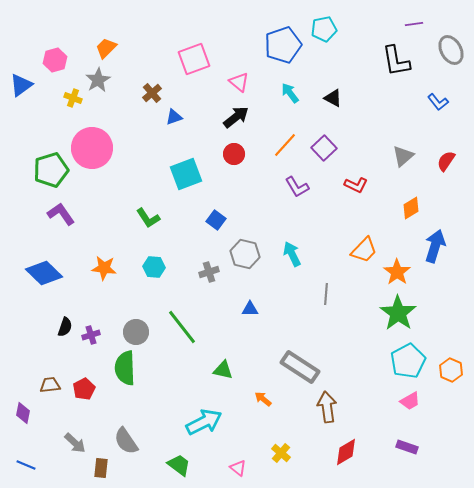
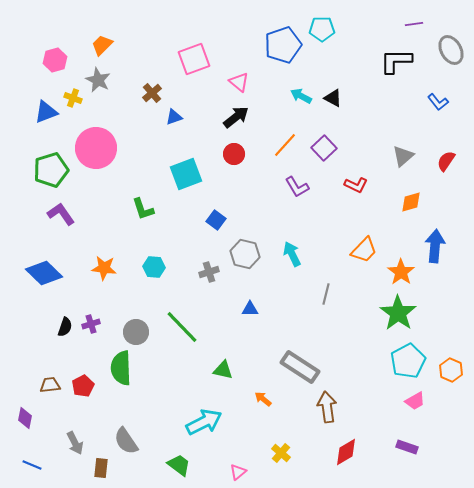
cyan pentagon at (324, 29): moved 2 px left; rotated 10 degrees clockwise
orange trapezoid at (106, 48): moved 4 px left, 3 px up
black L-shape at (396, 61): rotated 100 degrees clockwise
gray star at (98, 80): rotated 15 degrees counterclockwise
blue triangle at (21, 85): moved 25 px right, 27 px down; rotated 15 degrees clockwise
cyan arrow at (290, 93): moved 11 px right, 3 px down; rotated 25 degrees counterclockwise
pink circle at (92, 148): moved 4 px right
orange diamond at (411, 208): moved 6 px up; rotated 15 degrees clockwise
green L-shape at (148, 218): moved 5 px left, 9 px up; rotated 15 degrees clockwise
blue arrow at (435, 246): rotated 12 degrees counterclockwise
orange star at (397, 272): moved 4 px right
gray line at (326, 294): rotated 10 degrees clockwise
green line at (182, 327): rotated 6 degrees counterclockwise
purple cross at (91, 335): moved 11 px up
green semicircle at (125, 368): moved 4 px left
red pentagon at (84, 389): moved 1 px left, 3 px up
pink trapezoid at (410, 401): moved 5 px right
purple diamond at (23, 413): moved 2 px right, 5 px down
gray arrow at (75, 443): rotated 20 degrees clockwise
blue line at (26, 465): moved 6 px right
pink triangle at (238, 468): moved 4 px down; rotated 42 degrees clockwise
